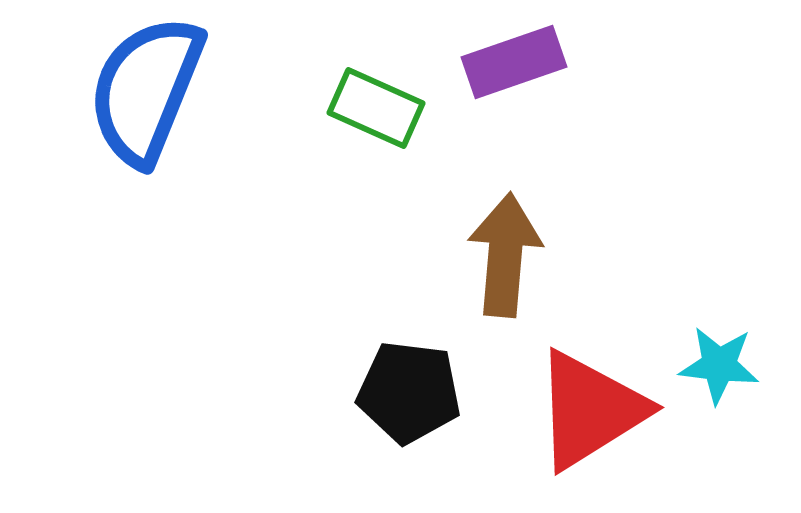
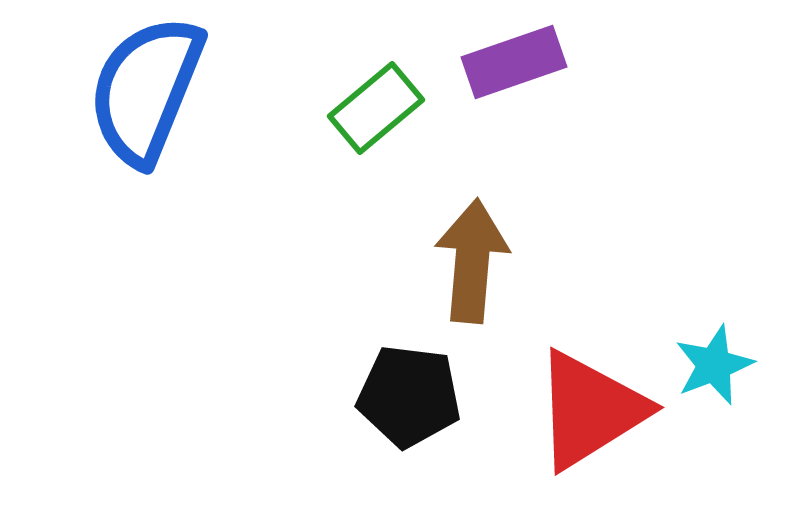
green rectangle: rotated 64 degrees counterclockwise
brown arrow: moved 33 px left, 6 px down
cyan star: moved 5 px left; rotated 28 degrees counterclockwise
black pentagon: moved 4 px down
